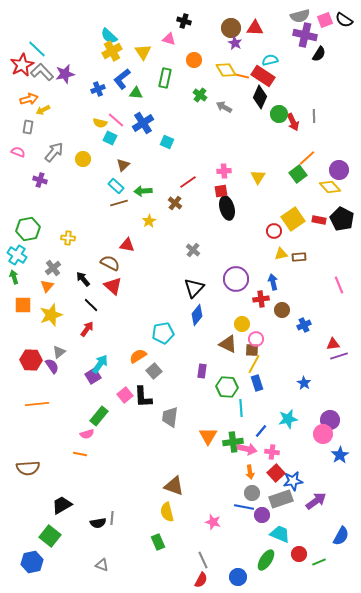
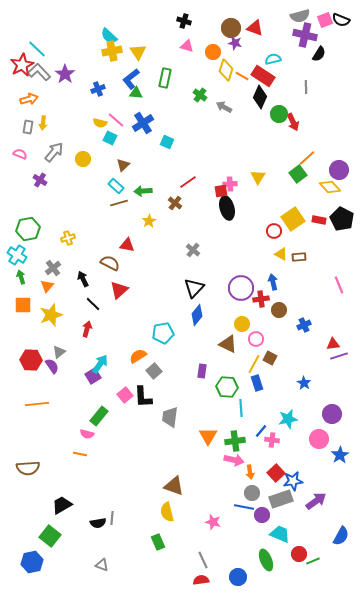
black semicircle at (344, 20): moved 3 px left; rotated 12 degrees counterclockwise
red triangle at (255, 28): rotated 18 degrees clockwise
pink triangle at (169, 39): moved 18 px right, 7 px down
purple star at (235, 43): rotated 16 degrees counterclockwise
yellow cross at (112, 51): rotated 18 degrees clockwise
yellow triangle at (143, 52): moved 5 px left
orange circle at (194, 60): moved 19 px right, 8 px up
cyan semicircle at (270, 60): moved 3 px right, 1 px up
yellow diamond at (226, 70): rotated 50 degrees clockwise
gray L-shape at (42, 72): moved 3 px left
purple star at (65, 74): rotated 24 degrees counterclockwise
orange line at (242, 76): rotated 16 degrees clockwise
blue L-shape at (122, 79): moved 9 px right
yellow arrow at (43, 110): moved 13 px down; rotated 56 degrees counterclockwise
gray line at (314, 116): moved 8 px left, 29 px up
pink semicircle at (18, 152): moved 2 px right, 2 px down
pink cross at (224, 171): moved 6 px right, 13 px down
purple cross at (40, 180): rotated 16 degrees clockwise
yellow cross at (68, 238): rotated 24 degrees counterclockwise
yellow triangle at (281, 254): rotated 40 degrees clockwise
green arrow at (14, 277): moved 7 px right
black arrow at (83, 279): rotated 14 degrees clockwise
purple circle at (236, 279): moved 5 px right, 9 px down
red triangle at (113, 286): moved 6 px right, 4 px down; rotated 36 degrees clockwise
black line at (91, 305): moved 2 px right, 1 px up
brown circle at (282, 310): moved 3 px left
red arrow at (87, 329): rotated 21 degrees counterclockwise
brown square at (252, 350): moved 18 px right, 8 px down; rotated 24 degrees clockwise
purple circle at (330, 420): moved 2 px right, 6 px up
pink semicircle at (87, 434): rotated 32 degrees clockwise
pink circle at (323, 434): moved 4 px left, 5 px down
green cross at (233, 442): moved 2 px right, 1 px up
pink arrow at (247, 449): moved 13 px left, 11 px down
pink cross at (272, 452): moved 12 px up
green ellipse at (266, 560): rotated 55 degrees counterclockwise
green line at (319, 562): moved 6 px left, 1 px up
red semicircle at (201, 580): rotated 126 degrees counterclockwise
